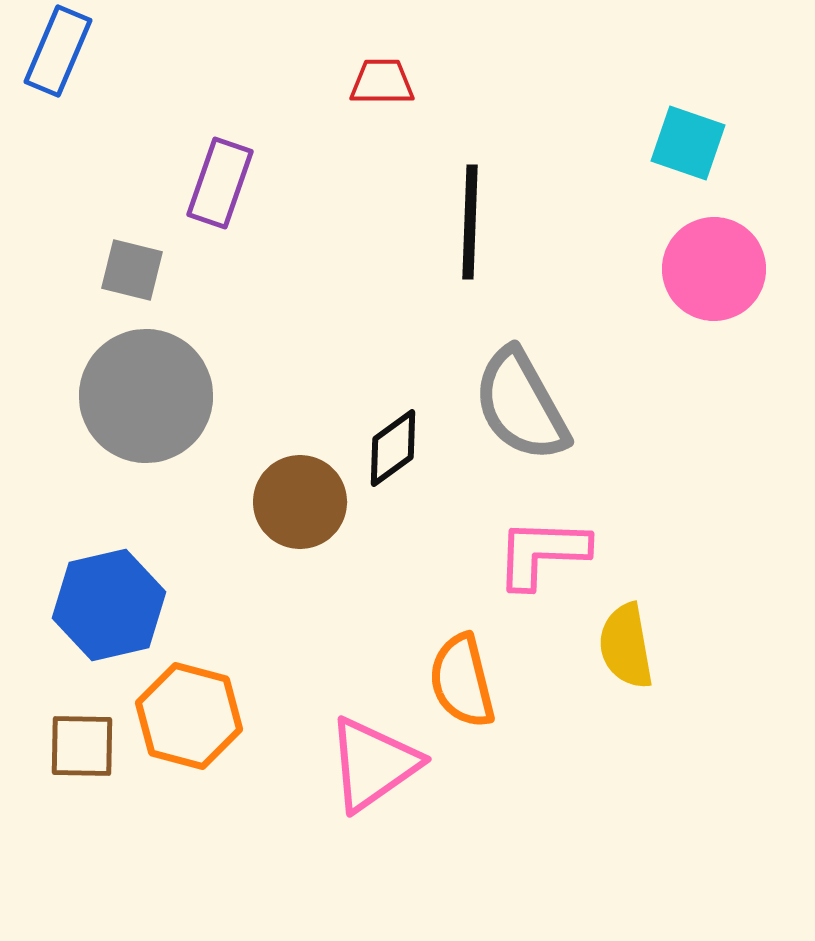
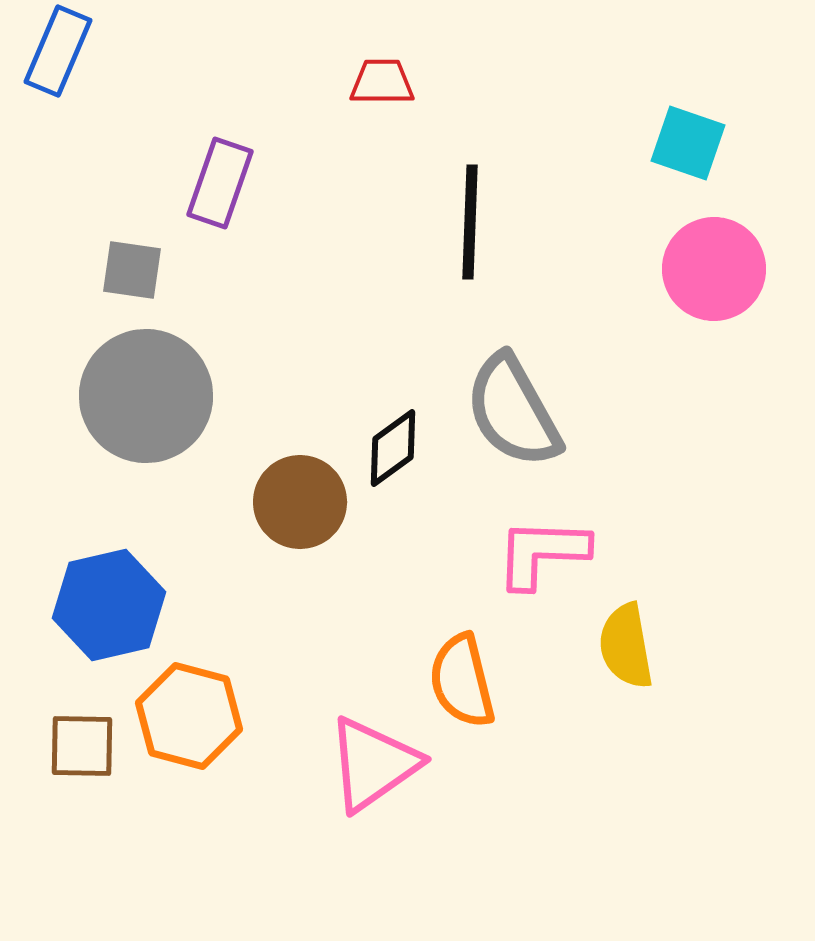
gray square: rotated 6 degrees counterclockwise
gray semicircle: moved 8 px left, 6 px down
